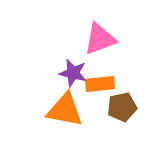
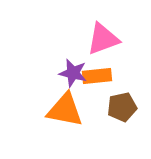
pink triangle: moved 3 px right
orange rectangle: moved 3 px left, 8 px up
